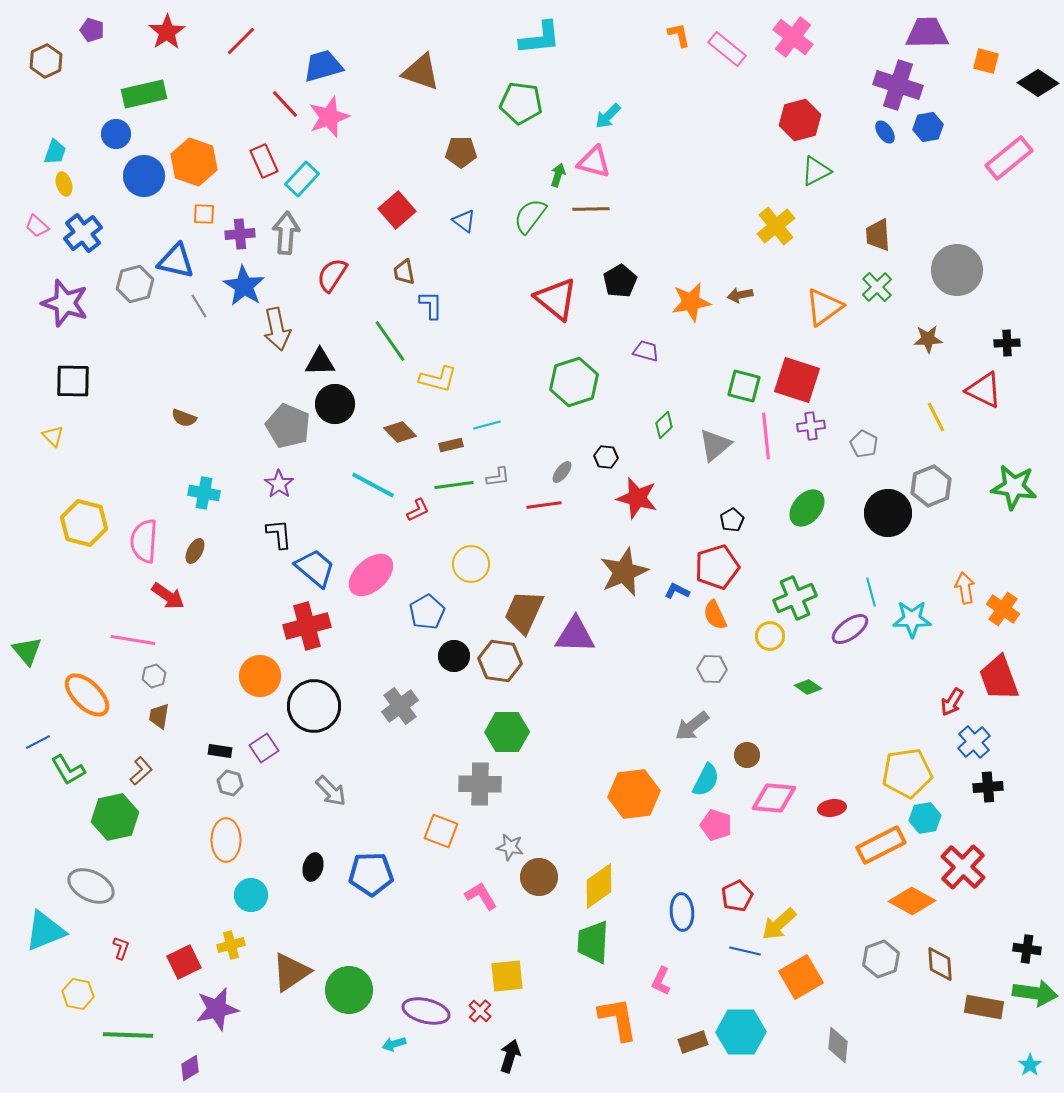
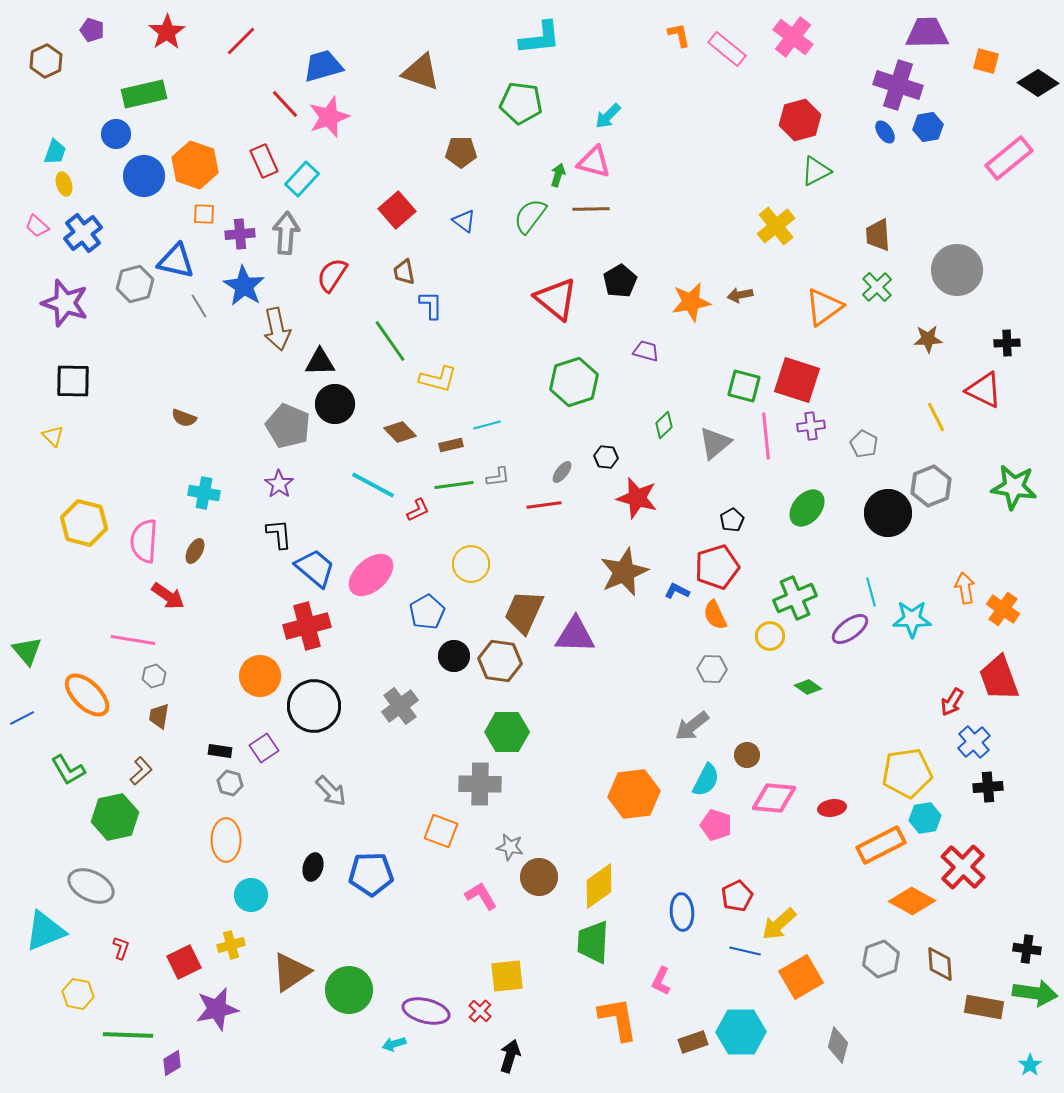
orange hexagon at (194, 162): moved 1 px right, 3 px down
gray triangle at (715, 445): moved 2 px up
blue line at (38, 742): moved 16 px left, 24 px up
gray diamond at (838, 1045): rotated 9 degrees clockwise
purple diamond at (190, 1068): moved 18 px left, 5 px up
